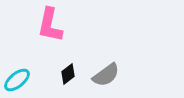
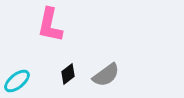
cyan ellipse: moved 1 px down
